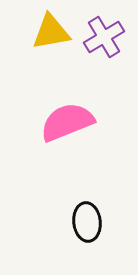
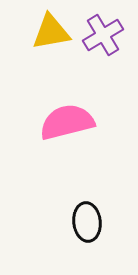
purple cross: moved 1 px left, 2 px up
pink semicircle: rotated 8 degrees clockwise
